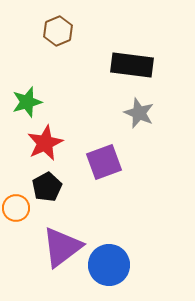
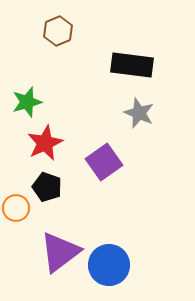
purple square: rotated 15 degrees counterclockwise
black pentagon: rotated 24 degrees counterclockwise
purple triangle: moved 2 px left, 5 px down
